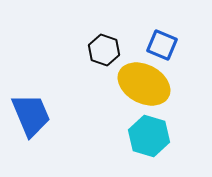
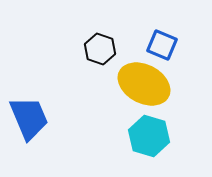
black hexagon: moved 4 px left, 1 px up
blue trapezoid: moved 2 px left, 3 px down
